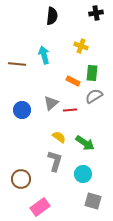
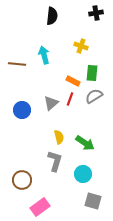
red line: moved 11 px up; rotated 64 degrees counterclockwise
yellow semicircle: rotated 40 degrees clockwise
brown circle: moved 1 px right, 1 px down
